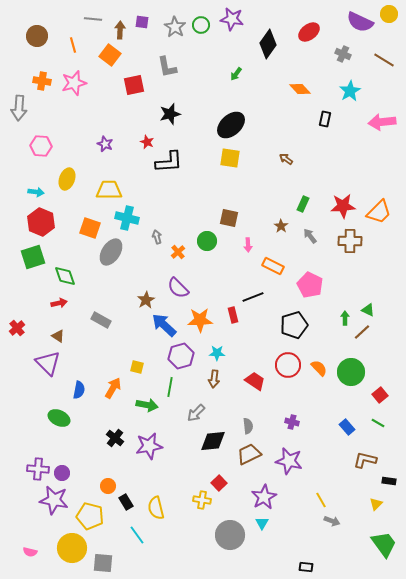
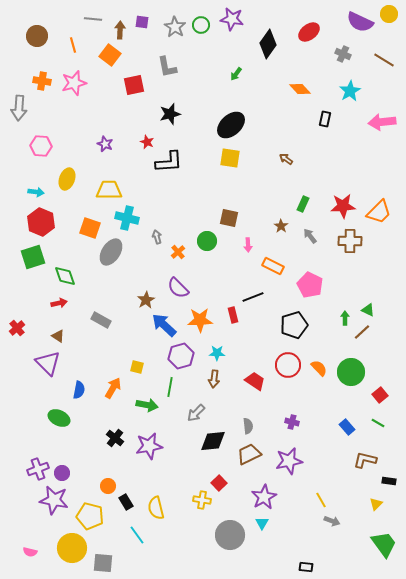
purple star at (289, 461): rotated 24 degrees counterclockwise
purple cross at (38, 469): rotated 25 degrees counterclockwise
